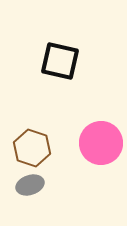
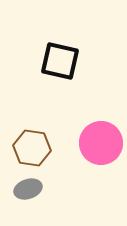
brown hexagon: rotated 9 degrees counterclockwise
gray ellipse: moved 2 px left, 4 px down
